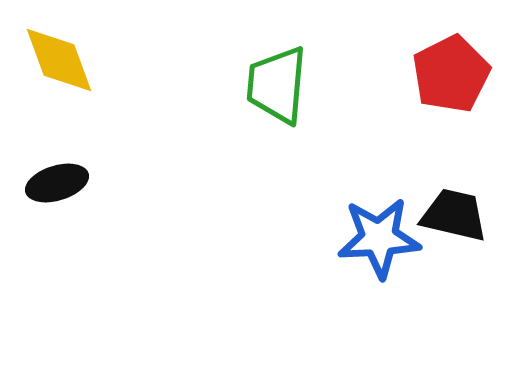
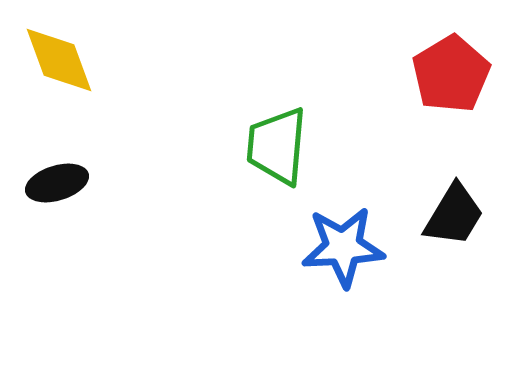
red pentagon: rotated 4 degrees counterclockwise
green trapezoid: moved 61 px down
black trapezoid: rotated 108 degrees clockwise
blue star: moved 36 px left, 9 px down
